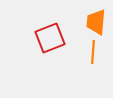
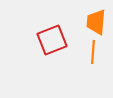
red square: moved 2 px right, 2 px down
